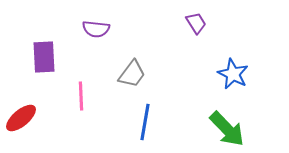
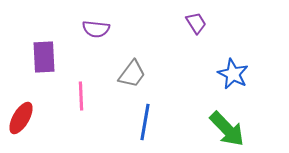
red ellipse: rotated 20 degrees counterclockwise
